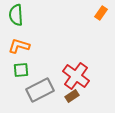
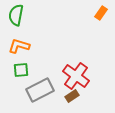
green semicircle: rotated 15 degrees clockwise
